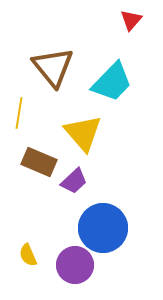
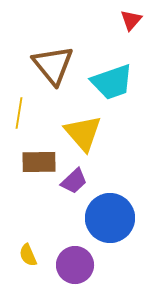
brown triangle: moved 2 px up
cyan trapezoid: rotated 27 degrees clockwise
brown rectangle: rotated 24 degrees counterclockwise
blue circle: moved 7 px right, 10 px up
